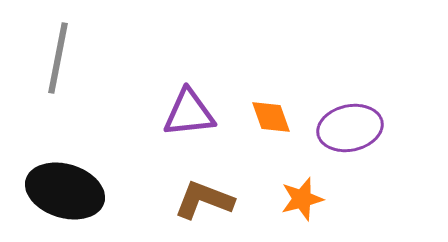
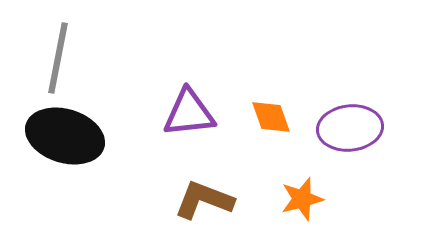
purple ellipse: rotated 6 degrees clockwise
black ellipse: moved 55 px up
